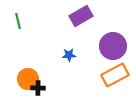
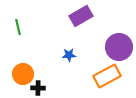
green line: moved 6 px down
purple circle: moved 6 px right, 1 px down
orange rectangle: moved 8 px left, 1 px down
orange circle: moved 5 px left, 5 px up
